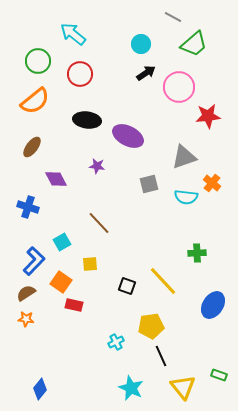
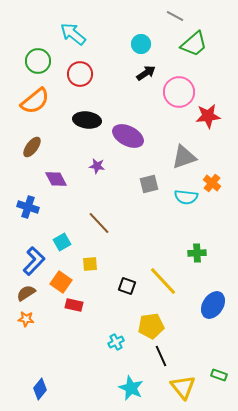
gray line: moved 2 px right, 1 px up
pink circle: moved 5 px down
